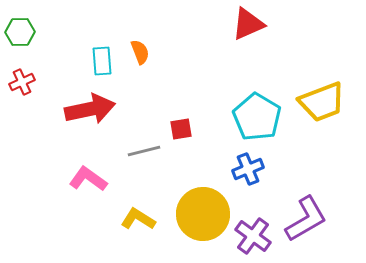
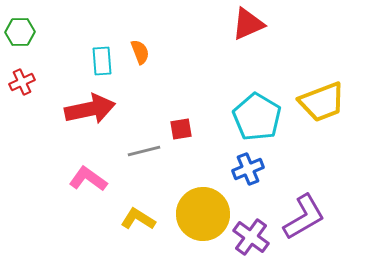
purple L-shape: moved 2 px left, 2 px up
purple cross: moved 2 px left, 1 px down
